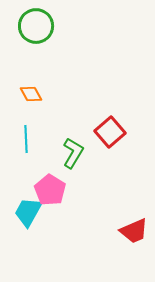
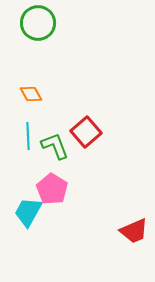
green circle: moved 2 px right, 3 px up
red square: moved 24 px left
cyan line: moved 2 px right, 3 px up
green L-shape: moved 18 px left, 7 px up; rotated 52 degrees counterclockwise
pink pentagon: moved 2 px right, 1 px up
